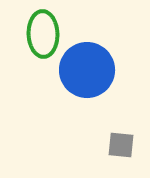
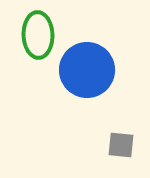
green ellipse: moved 5 px left, 1 px down
